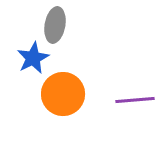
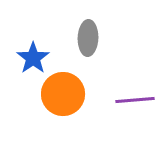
gray ellipse: moved 33 px right, 13 px down; rotated 8 degrees counterclockwise
blue star: rotated 8 degrees counterclockwise
